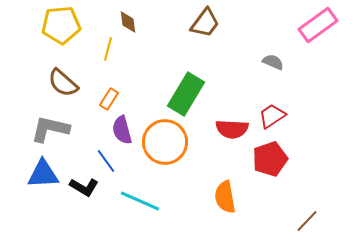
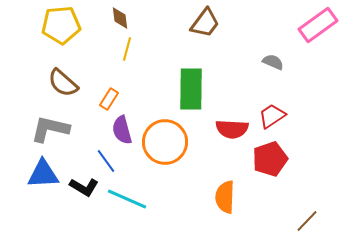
brown diamond: moved 8 px left, 4 px up
yellow line: moved 19 px right
green rectangle: moved 5 px right, 5 px up; rotated 30 degrees counterclockwise
orange semicircle: rotated 12 degrees clockwise
cyan line: moved 13 px left, 2 px up
